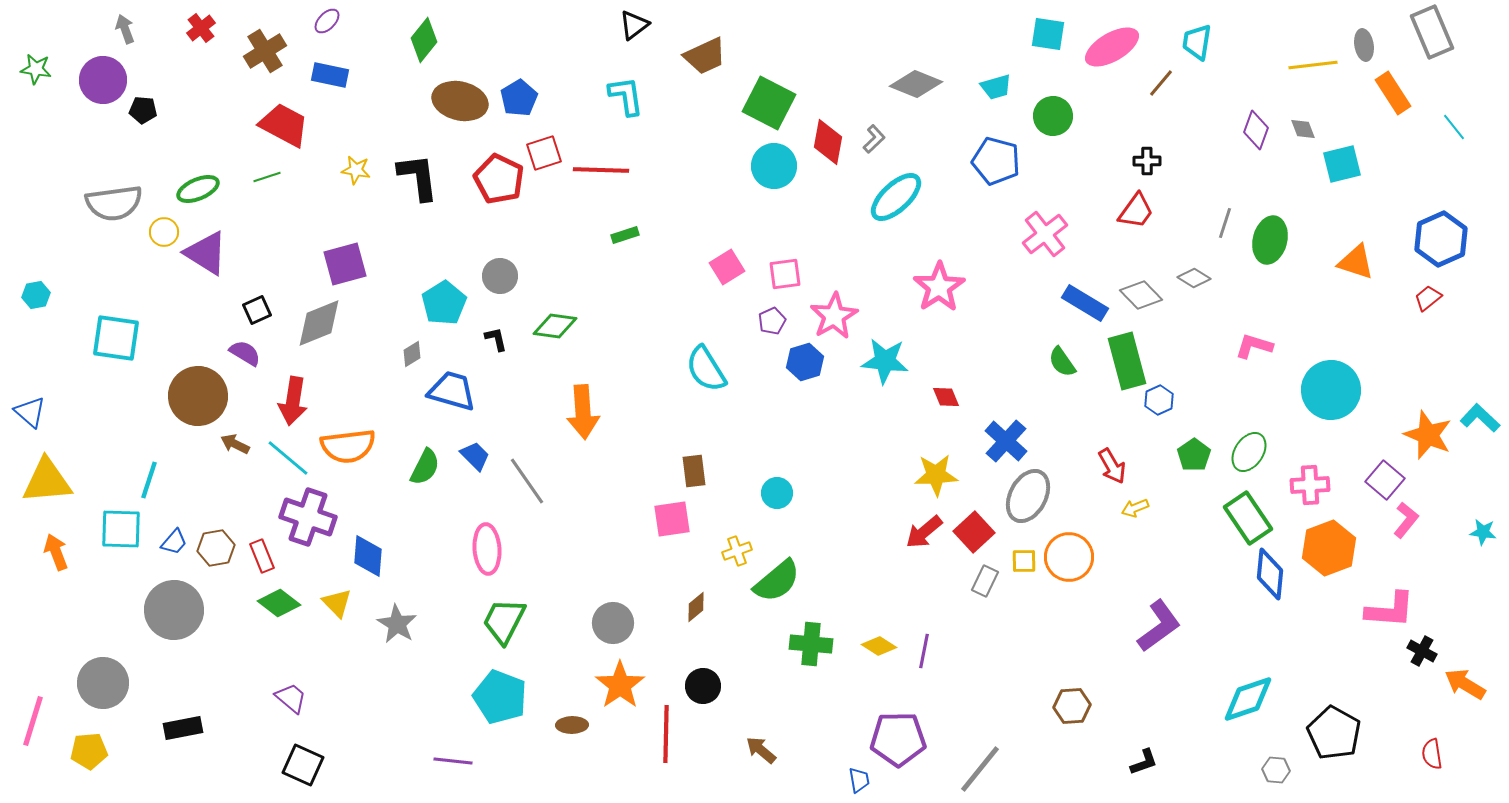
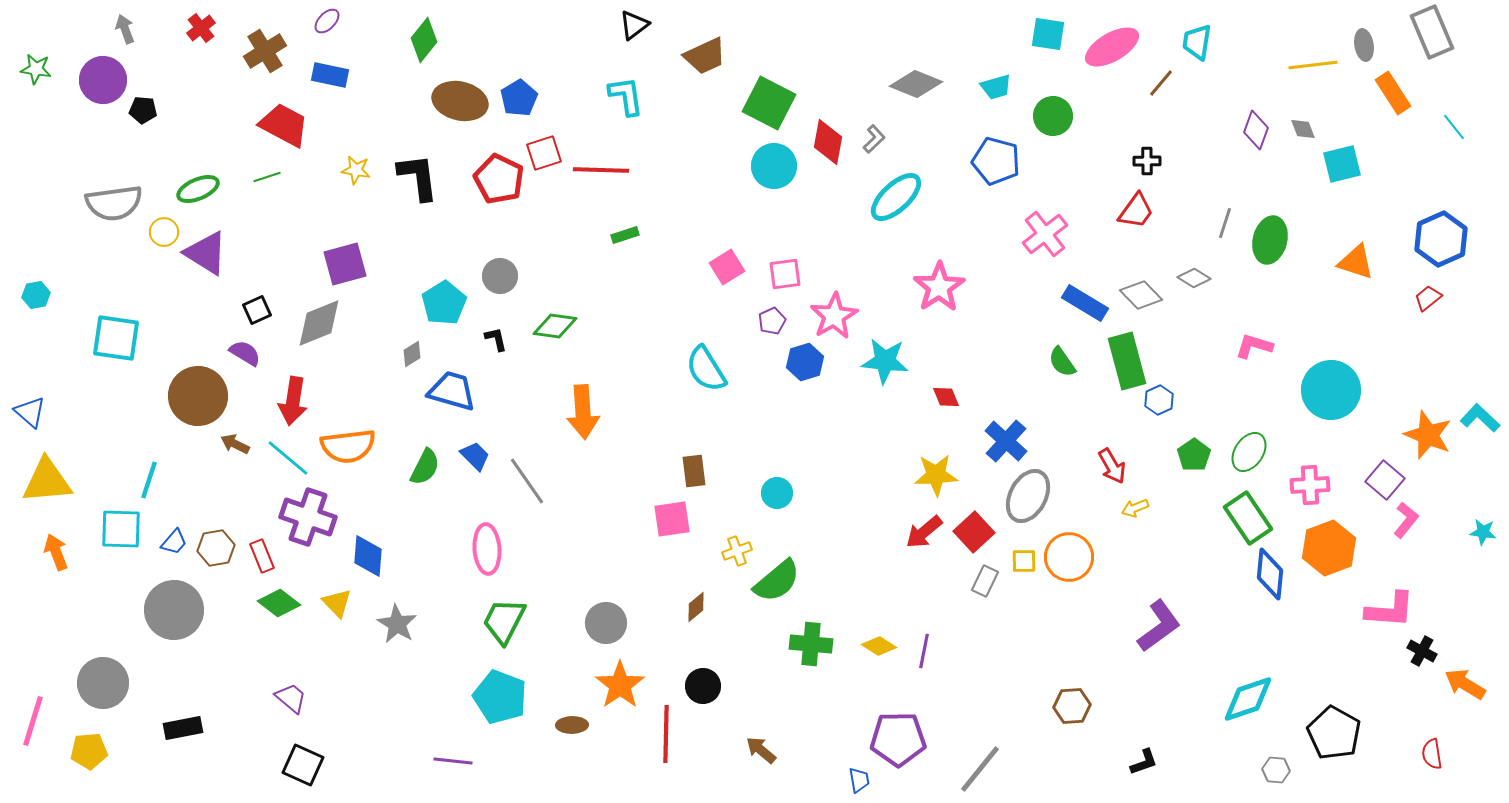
gray circle at (613, 623): moved 7 px left
